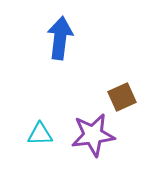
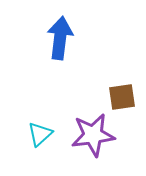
brown square: rotated 16 degrees clockwise
cyan triangle: rotated 40 degrees counterclockwise
